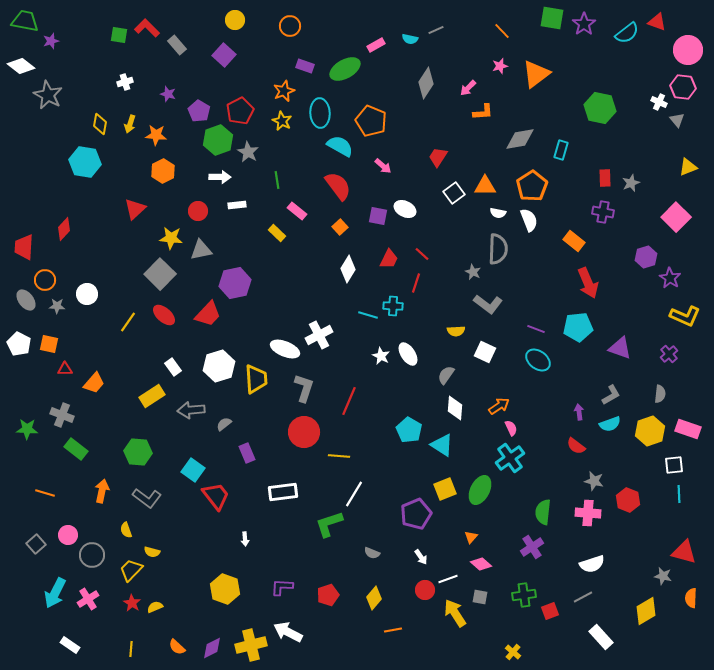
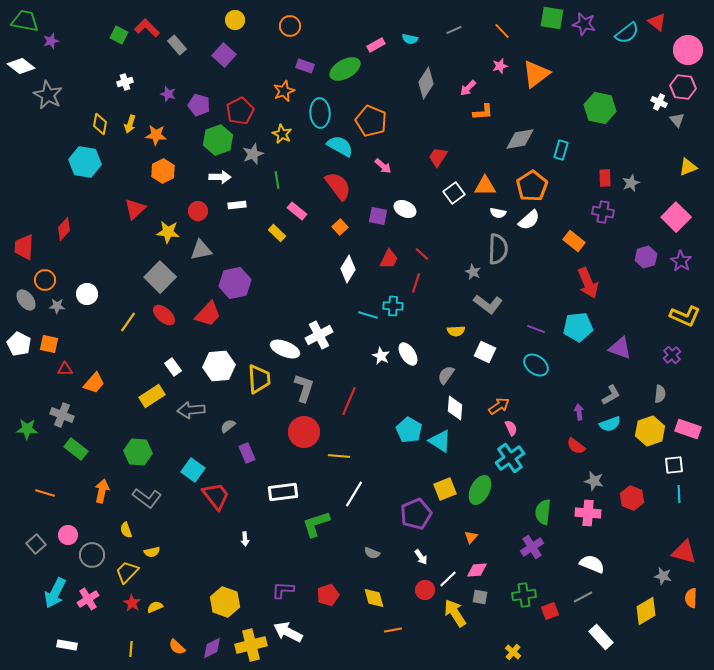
red triangle at (657, 22): rotated 18 degrees clockwise
purple star at (584, 24): rotated 25 degrees counterclockwise
gray line at (436, 30): moved 18 px right
green square at (119, 35): rotated 18 degrees clockwise
purple pentagon at (199, 111): moved 6 px up; rotated 15 degrees counterclockwise
yellow star at (282, 121): moved 13 px down
gray star at (248, 152): moved 5 px right, 2 px down; rotated 20 degrees clockwise
white semicircle at (529, 220): rotated 70 degrees clockwise
yellow star at (171, 238): moved 3 px left, 6 px up
gray square at (160, 274): moved 3 px down
purple star at (670, 278): moved 11 px right, 17 px up
purple cross at (669, 354): moved 3 px right, 1 px down
cyan ellipse at (538, 360): moved 2 px left, 5 px down
white hexagon at (219, 366): rotated 12 degrees clockwise
yellow trapezoid at (256, 379): moved 3 px right
gray semicircle at (224, 424): moved 4 px right, 2 px down
cyan triangle at (442, 445): moved 2 px left, 4 px up
red hexagon at (628, 500): moved 4 px right, 2 px up
green L-shape at (329, 524): moved 13 px left
yellow semicircle at (152, 552): rotated 28 degrees counterclockwise
pink diamond at (481, 564): moved 4 px left, 6 px down; rotated 45 degrees counterclockwise
white semicircle at (592, 564): rotated 140 degrees counterclockwise
yellow trapezoid at (131, 570): moved 4 px left, 2 px down
white line at (448, 579): rotated 24 degrees counterclockwise
purple L-shape at (282, 587): moved 1 px right, 3 px down
yellow hexagon at (225, 589): moved 13 px down
yellow diamond at (374, 598): rotated 55 degrees counterclockwise
white rectangle at (70, 645): moved 3 px left; rotated 24 degrees counterclockwise
